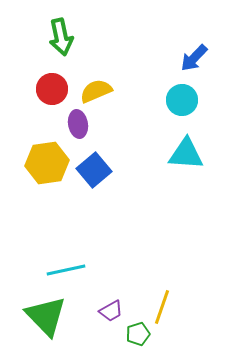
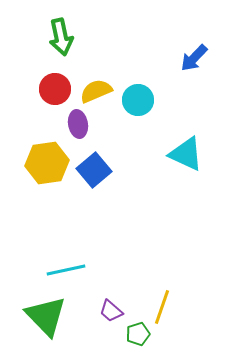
red circle: moved 3 px right
cyan circle: moved 44 px left
cyan triangle: rotated 21 degrees clockwise
purple trapezoid: rotated 70 degrees clockwise
